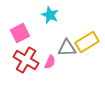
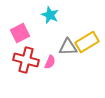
gray triangle: moved 1 px right, 1 px up
red cross: rotated 15 degrees counterclockwise
